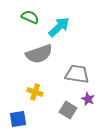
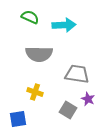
cyan arrow: moved 5 px right, 2 px up; rotated 40 degrees clockwise
gray semicircle: rotated 20 degrees clockwise
